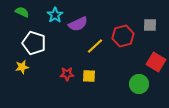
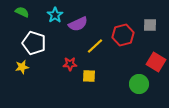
red hexagon: moved 1 px up
red star: moved 3 px right, 10 px up
